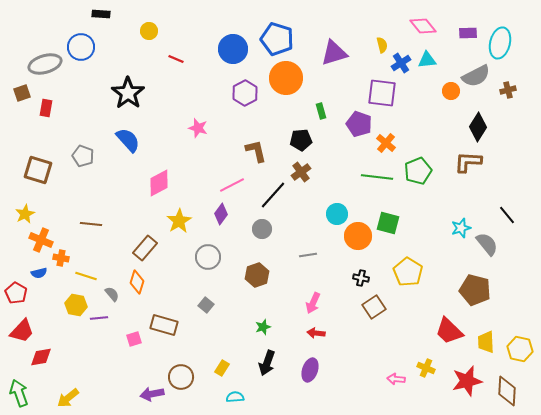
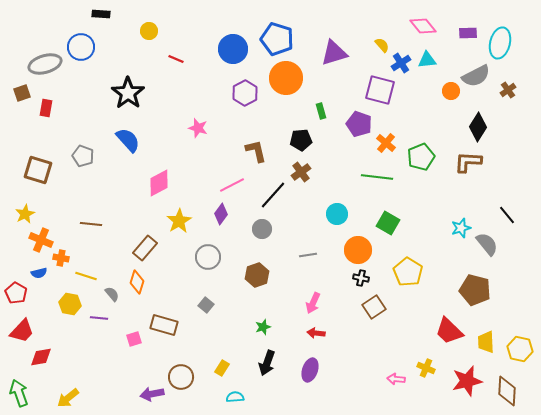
yellow semicircle at (382, 45): rotated 28 degrees counterclockwise
brown cross at (508, 90): rotated 21 degrees counterclockwise
purple square at (382, 93): moved 2 px left, 3 px up; rotated 8 degrees clockwise
green pentagon at (418, 171): moved 3 px right, 14 px up
green square at (388, 223): rotated 15 degrees clockwise
orange circle at (358, 236): moved 14 px down
yellow hexagon at (76, 305): moved 6 px left, 1 px up
purple line at (99, 318): rotated 12 degrees clockwise
